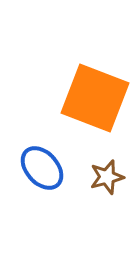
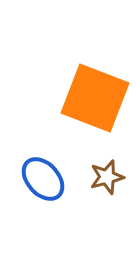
blue ellipse: moved 1 px right, 11 px down
